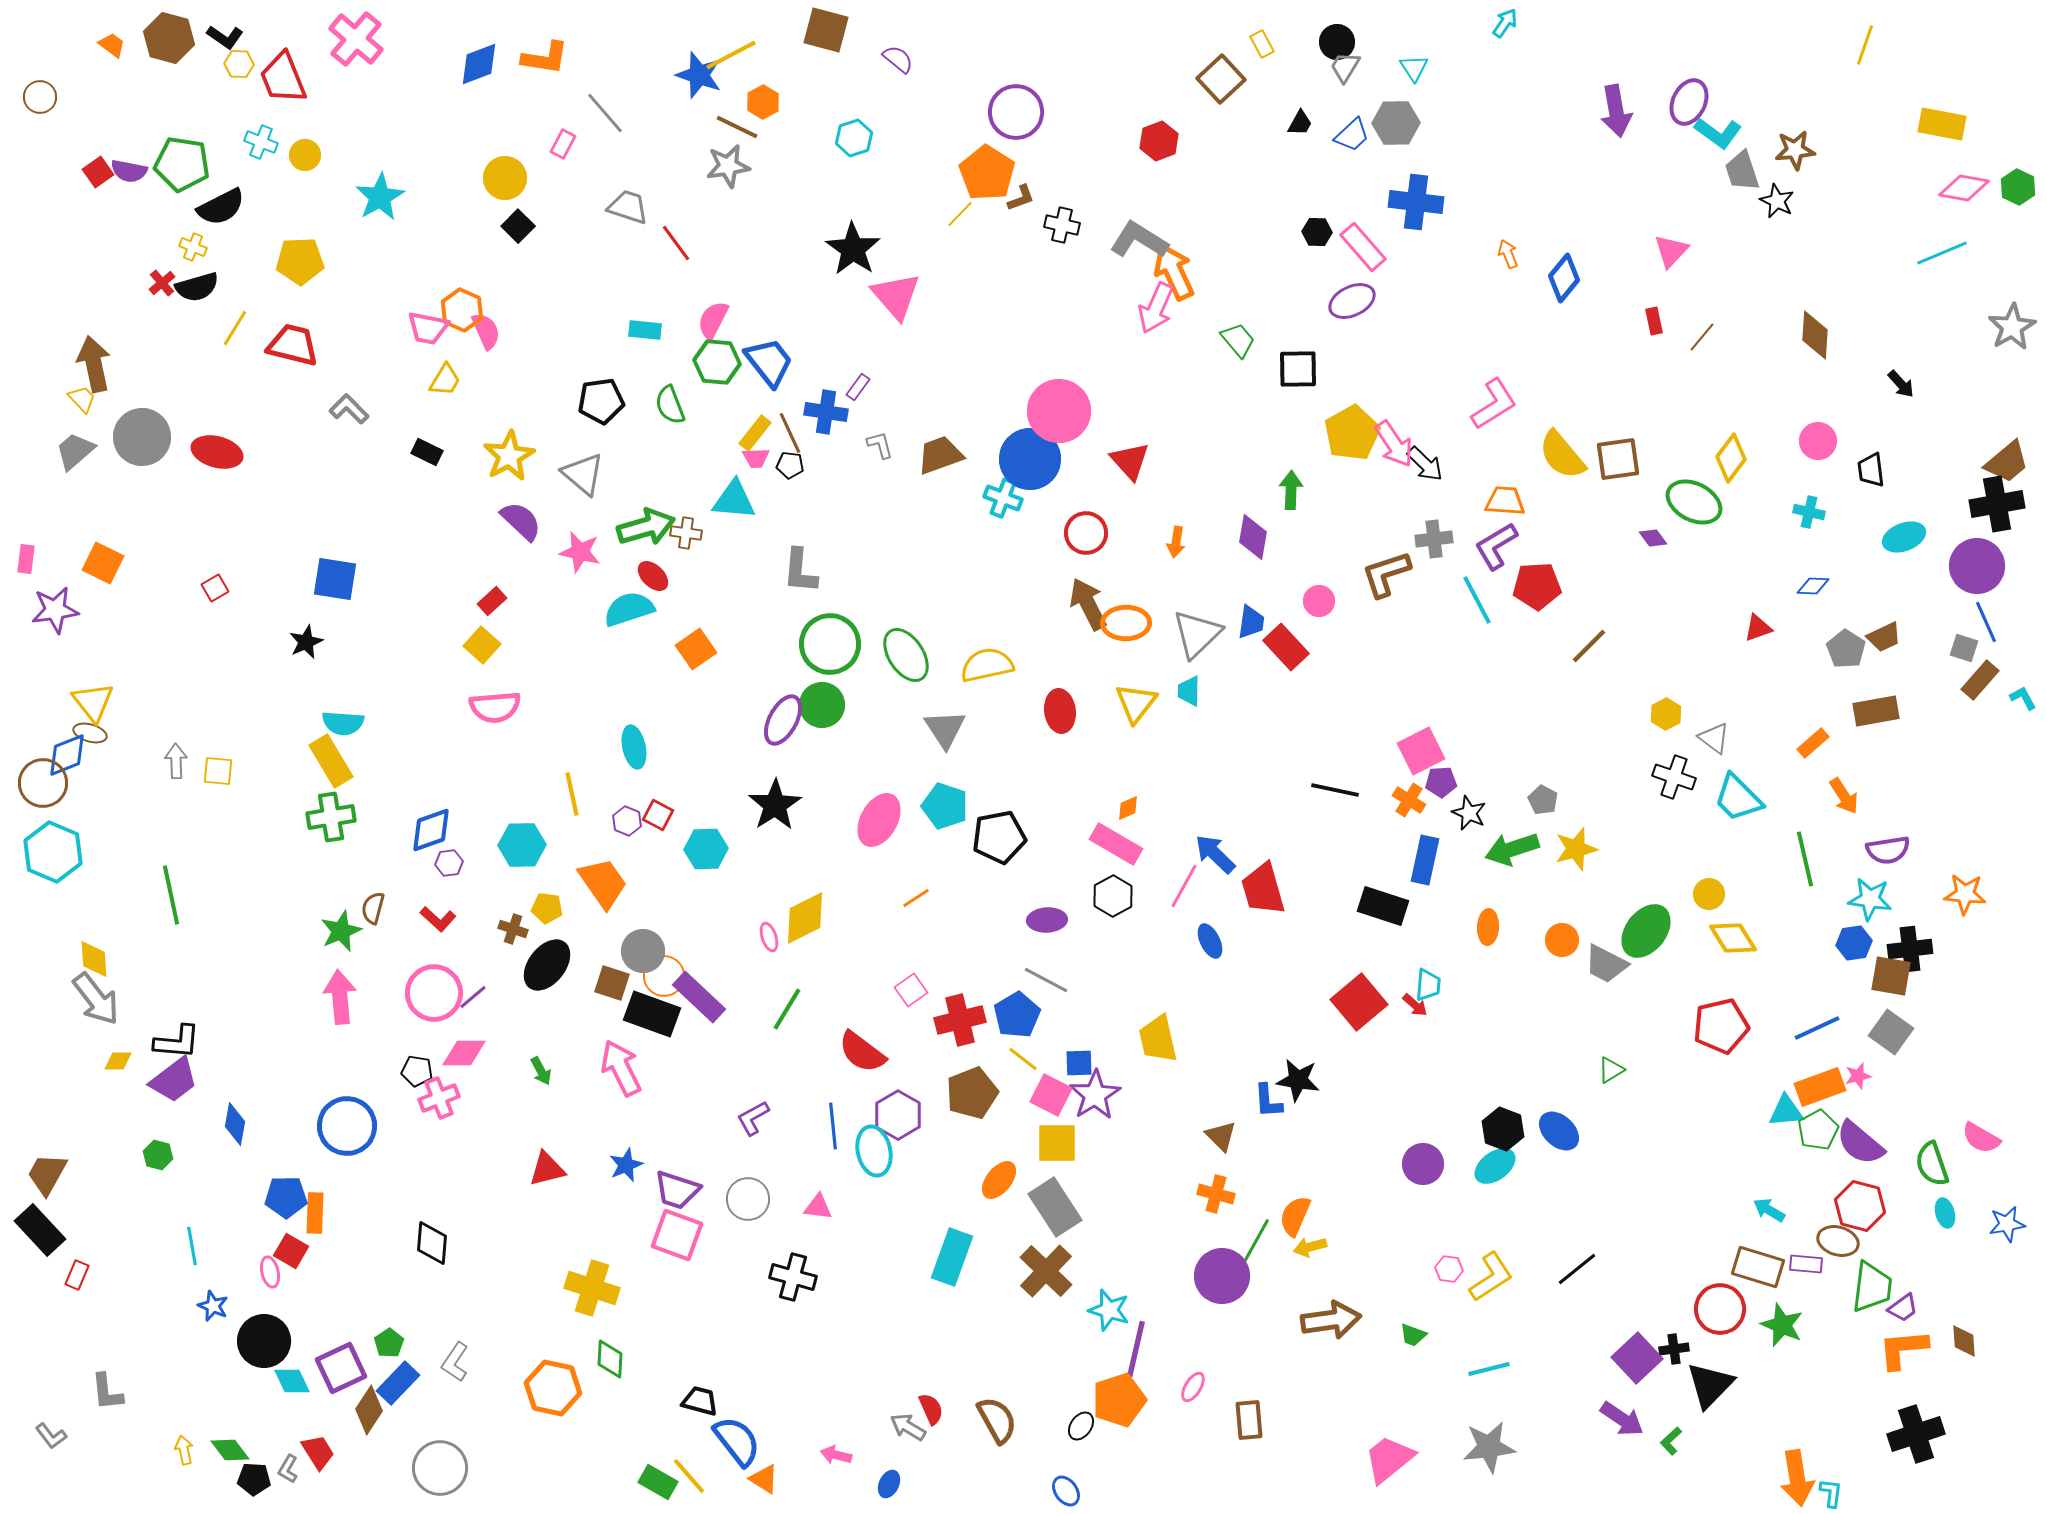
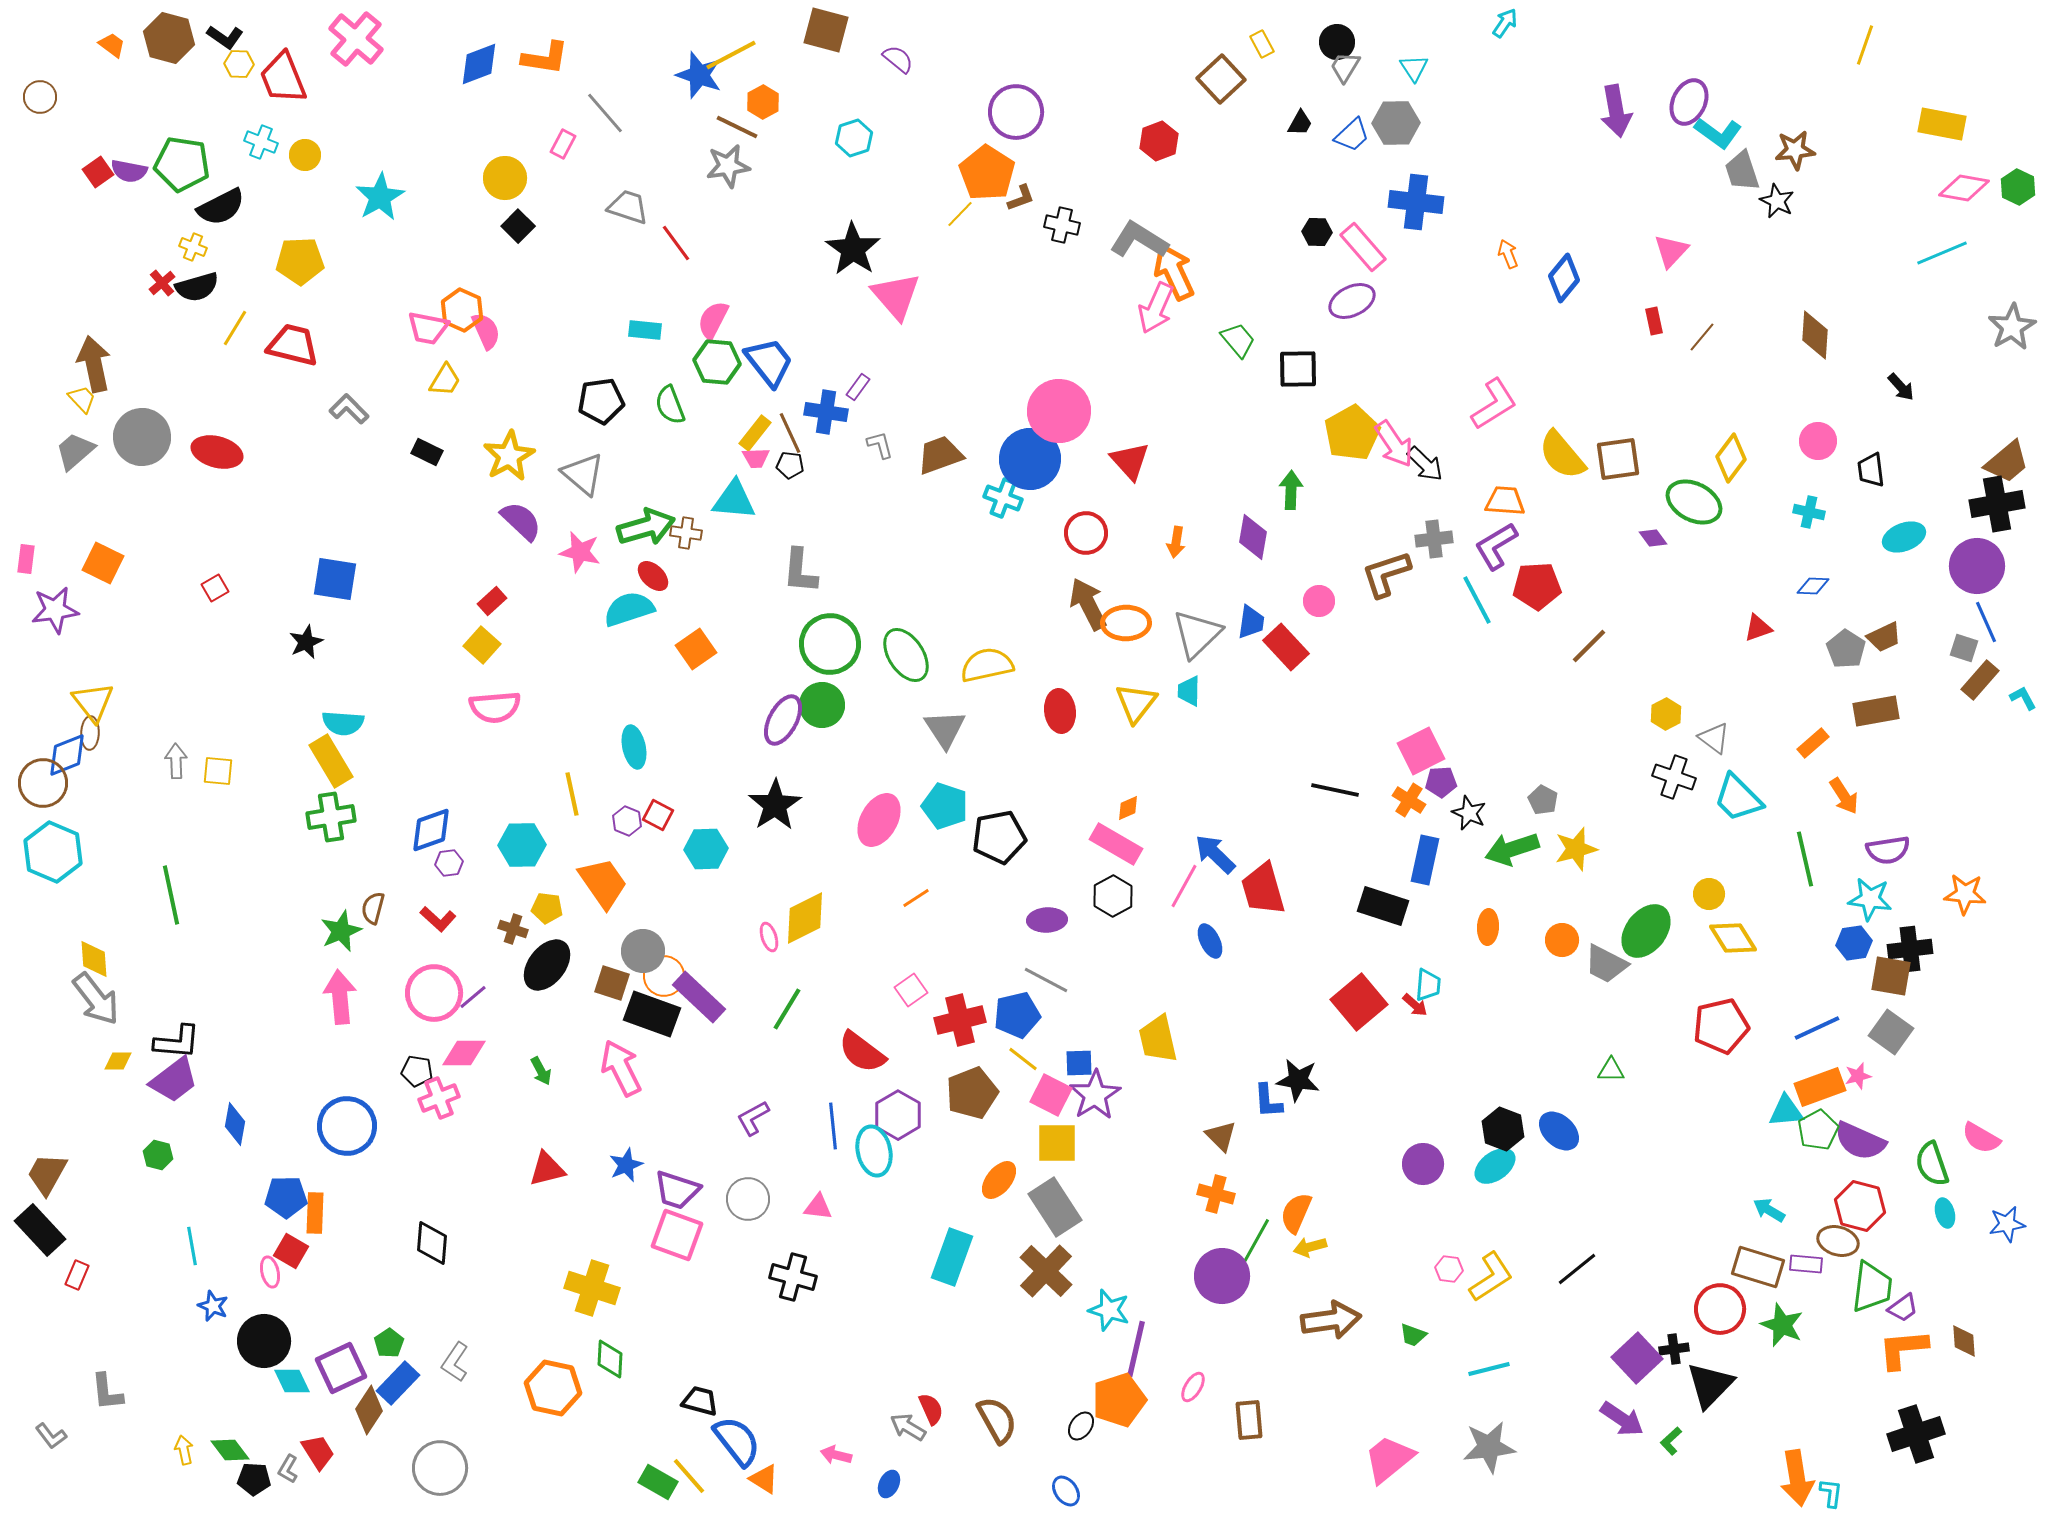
black arrow at (1901, 384): moved 3 px down
brown ellipse at (90, 733): rotated 76 degrees clockwise
blue pentagon at (1017, 1015): rotated 18 degrees clockwise
green triangle at (1611, 1070): rotated 32 degrees clockwise
purple semicircle at (1860, 1143): moved 2 px up; rotated 16 degrees counterclockwise
orange semicircle at (1295, 1216): moved 1 px right, 3 px up
